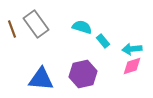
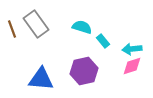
purple hexagon: moved 1 px right, 3 px up
